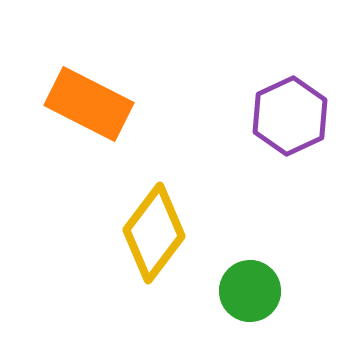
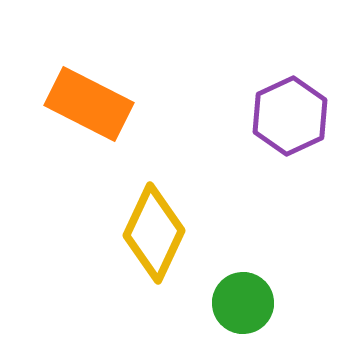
yellow diamond: rotated 12 degrees counterclockwise
green circle: moved 7 px left, 12 px down
